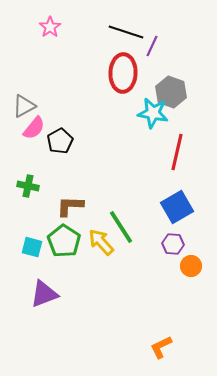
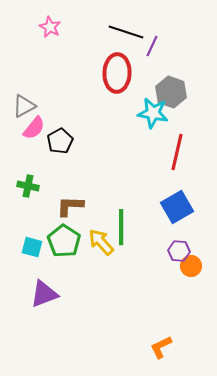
pink star: rotated 10 degrees counterclockwise
red ellipse: moved 6 px left
green line: rotated 33 degrees clockwise
purple hexagon: moved 6 px right, 7 px down
